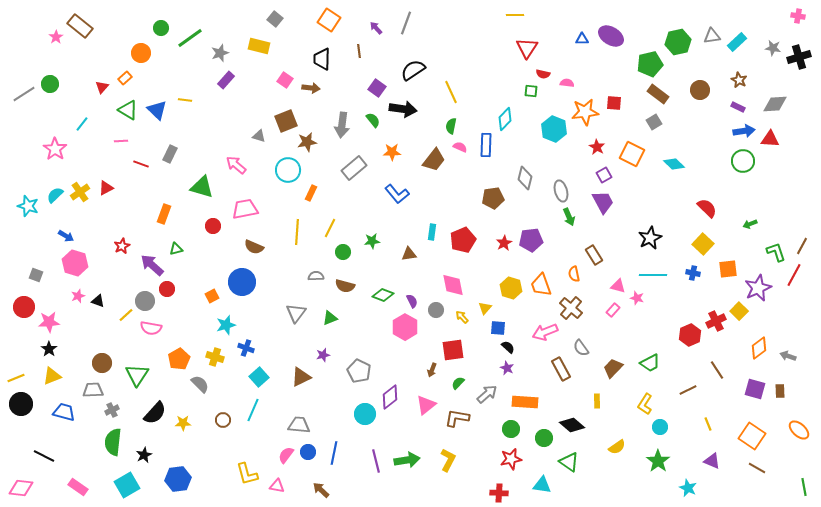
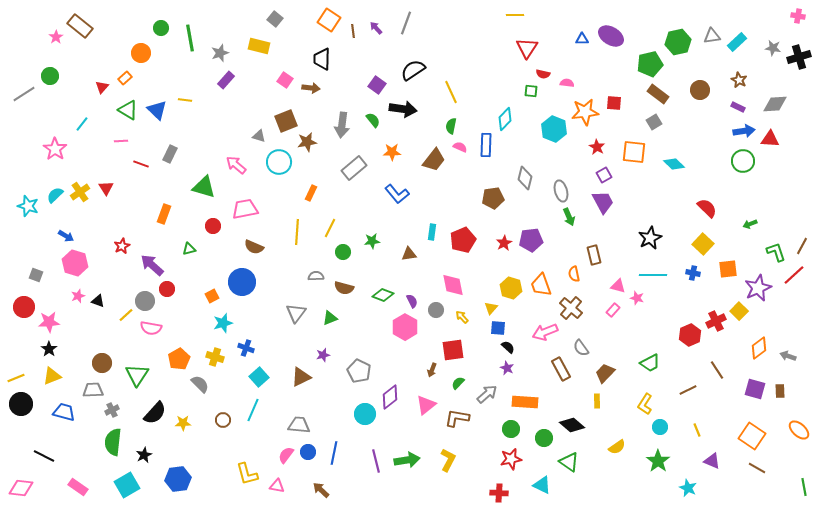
green line at (190, 38): rotated 64 degrees counterclockwise
brown line at (359, 51): moved 6 px left, 20 px up
green circle at (50, 84): moved 8 px up
purple square at (377, 88): moved 3 px up
orange square at (632, 154): moved 2 px right, 2 px up; rotated 20 degrees counterclockwise
cyan circle at (288, 170): moved 9 px left, 8 px up
green triangle at (202, 187): moved 2 px right
red triangle at (106, 188): rotated 35 degrees counterclockwise
green triangle at (176, 249): moved 13 px right
brown rectangle at (594, 255): rotated 18 degrees clockwise
red line at (794, 275): rotated 20 degrees clockwise
brown semicircle at (345, 286): moved 1 px left, 2 px down
yellow triangle at (485, 308): moved 6 px right
cyan star at (226, 325): moved 3 px left, 2 px up
brown trapezoid at (613, 368): moved 8 px left, 5 px down
yellow line at (708, 424): moved 11 px left, 6 px down
cyan triangle at (542, 485): rotated 18 degrees clockwise
